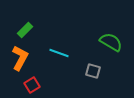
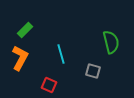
green semicircle: rotated 45 degrees clockwise
cyan line: moved 2 px right, 1 px down; rotated 54 degrees clockwise
red square: moved 17 px right; rotated 35 degrees counterclockwise
